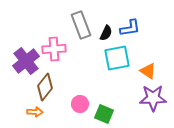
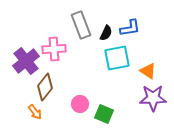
orange arrow: rotated 49 degrees clockwise
